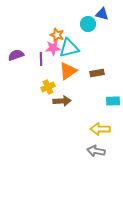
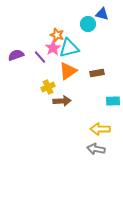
pink star: rotated 28 degrees counterclockwise
purple line: moved 1 px left, 2 px up; rotated 40 degrees counterclockwise
gray arrow: moved 2 px up
